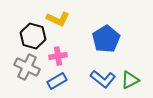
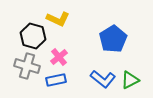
blue pentagon: moved 7 px right
pink cross: moved 1 px right, 1 px down; rotated 30 degrees counterclockwise
gray cross: moved 1 px up; rotated 10 degrees counterclockwise
blue rectangle: moved 1 px left, 1 px up; rotated 18 degrees clockwise
